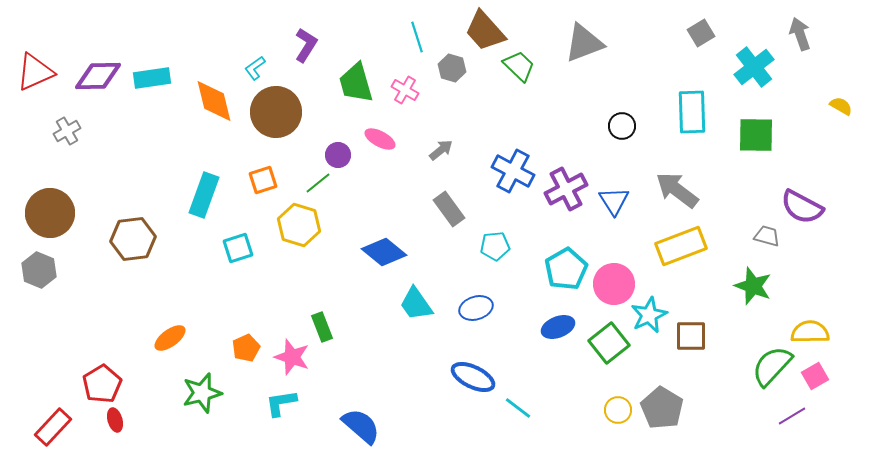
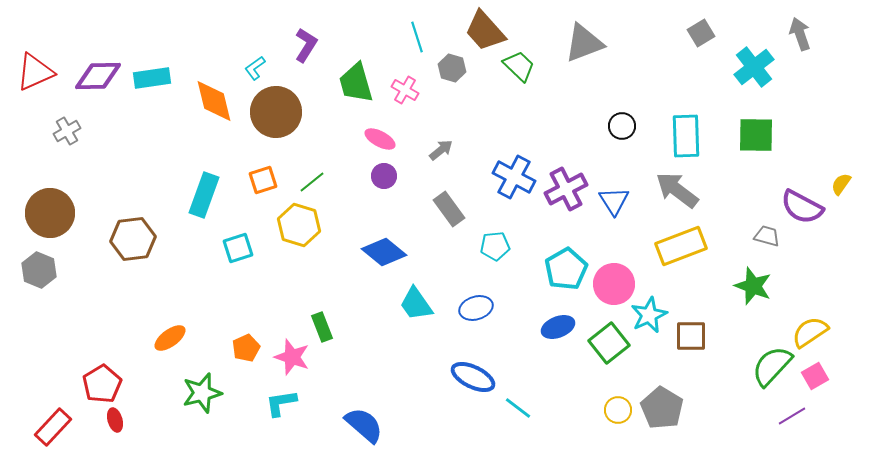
yellow semicircle at (841, 106): moved 78 px down; rotated 85 degrees counterclockwise
cyan rectangle at (692, 112): moved 6 px left, 24 px down
purple circle at (338, 155): moved 46 px right, 21 px down
blue cross at (513, 171): moved 1 px right, 6 px down
green line at (318, 183): moved 6 px left, 1 px up
yellow semicircle at (810, 332): rotated 33 degrees counterclockwise
blue semicircle at (361, 426): moved 3 px right, 1 px up
